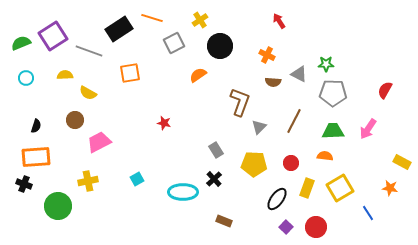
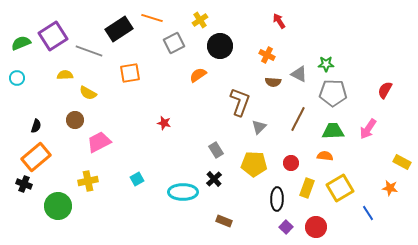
cyan circle at (26, 78): moved 9 px left
brown line at (294, 121): moved 4 px right, 2 px up
orange rectangle at (36, 157): rotated 36 degrees counterclockwise
black ellipse at (277, 199): rotated 35 degrees counterclockwise
